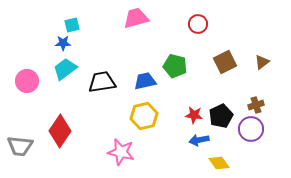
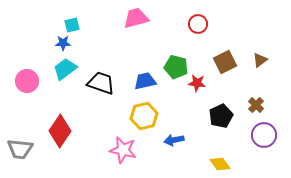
brown triangle: moved 2 px left, 2 px up
green pentagon: moved 1 px right, 1 px down
black trapezoid: moved 1 px left, 1 px down; rotated 28 degrees clockwise
brown cross: rotated 28 degrees counterclockwise
red star: moved 3 px right, 32 px up
purple circle: moved 13 px right, 6 px down
blue arrow: moved 25 px left
gray trapezoid: moved 3 px down
pink star: moved 2 px right, 2 px up
yellow diamond: moved 1 px right, 1 px down
